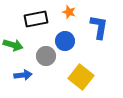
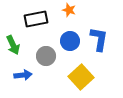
orange star: moved 2 px up
blue L-shape: moved 12 px down
blue circle: moved 5 px right
green arrow: rotated 48 degrees clockwise
yellow square: rotated 10 degrees clockwise
